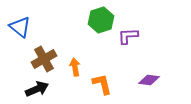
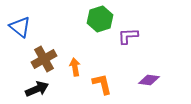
green hexagon: moved 1 px left, 1 px up
